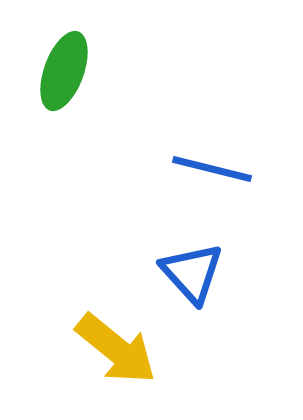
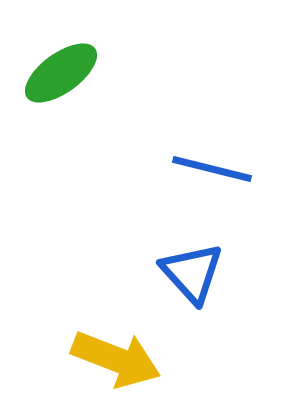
green ellipse: moved 3 px left, 2 px down; rotated 34 degrees clockwise
yellow arrow: moved 10 px down; rotated 18 degrees counterclockwise
